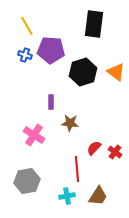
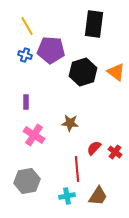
purple rectangle: moved 25 px left
